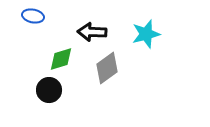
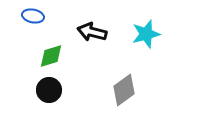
black arrow: rotated 12 degrees clockwise
green diamond: moved 10 px left, 3 px up
gray diamond: moved 17 px right, 22 px down
